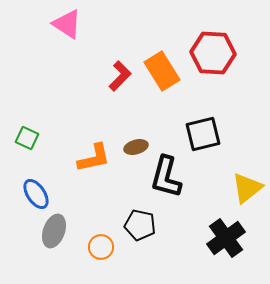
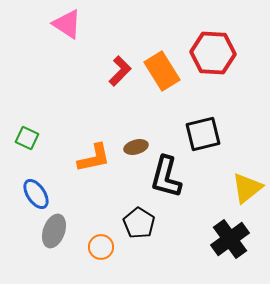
red L-shape: moved 5 px up
black pentagon: moved 1 px left, 2 px up; rotated 20 degrees clockwise
black cross: moved 4 px right, 1 px down
